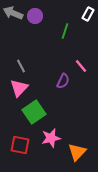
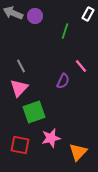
green square: rotated 15 degrees clockwise
orange triangle: moved 1 px right
